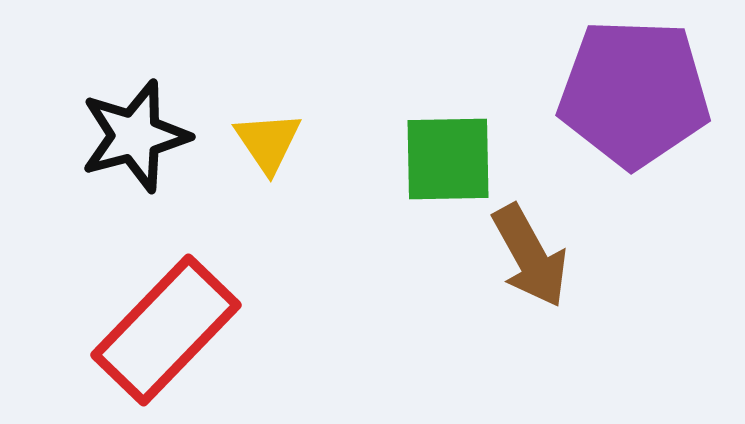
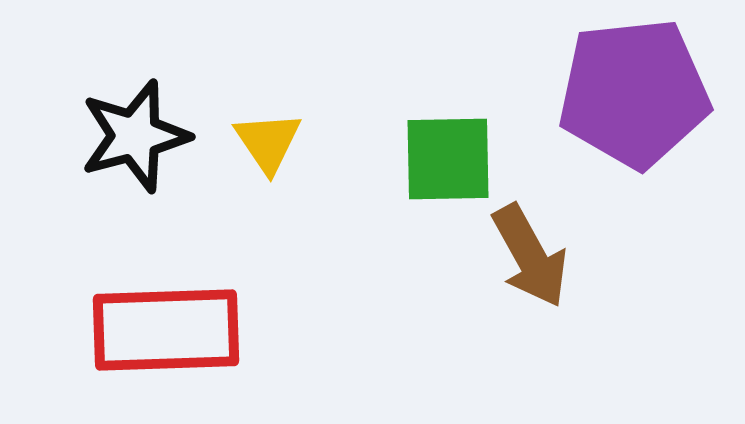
purple pentagon: rotated 8 degrees counterclockwise
red rectangle: rotated 44 degrees clockwise
